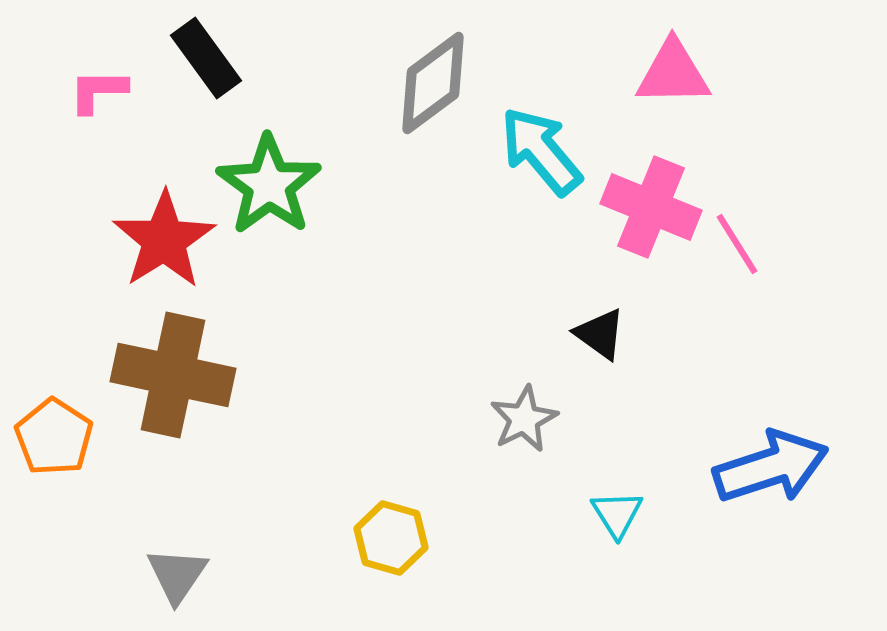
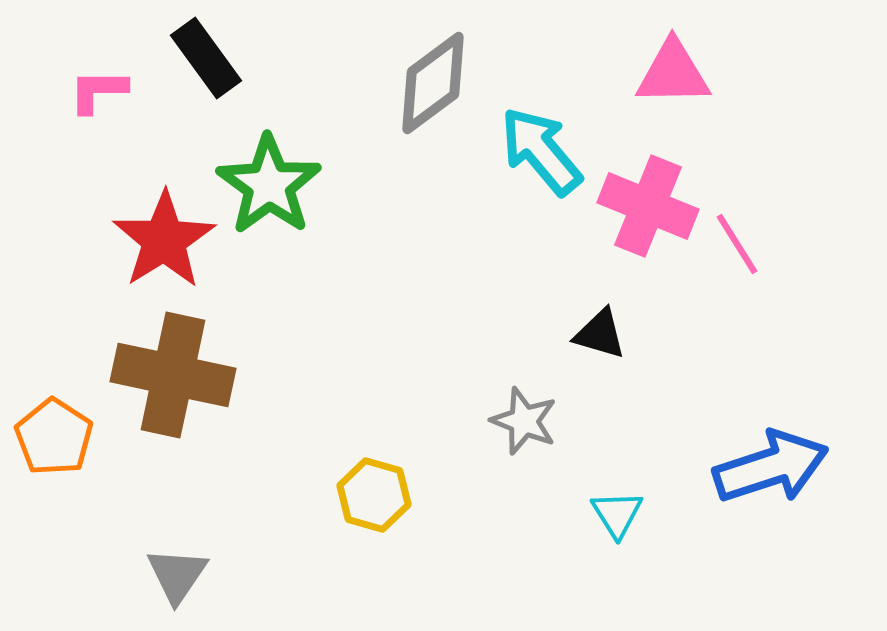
pink cross: moved 3 px left, 1 px up
black triangle: rotated 20 degrees counterclockwise
gray star: moved 2 px down; rotated 24 degrees counterclockwise
yellow hexagon: moved 17 px left, 43 px up
